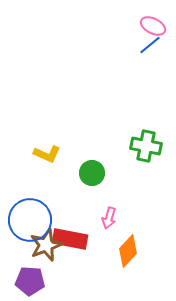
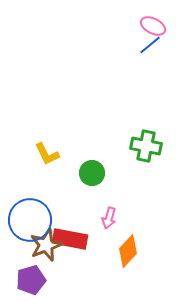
yellow L-shape: rotated 40 degrees clockwise
purple pentagon: moved 1 px right, 1 px up; rotated 20 degrees counterclockwise
